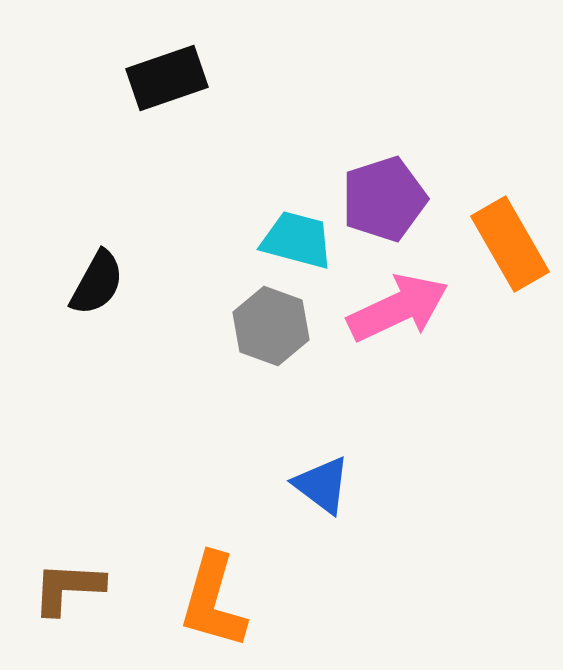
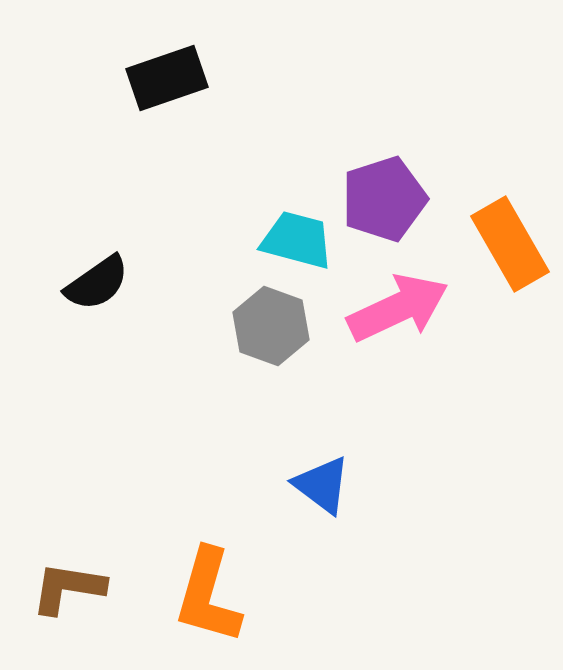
black semicircle: rotated 26 degrees clockwise
brown L-shape: rotated 6 degrees clockwise
orange L-shape: moved 5 px left, 5 px up
